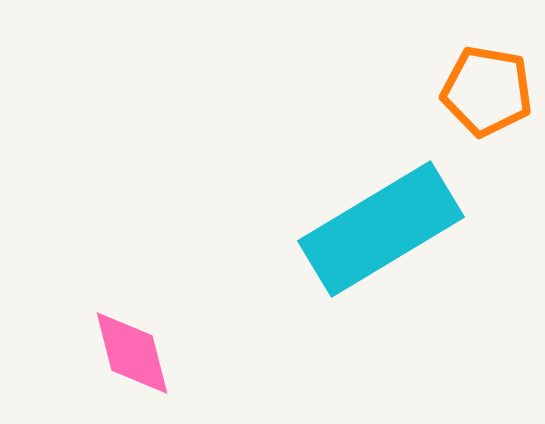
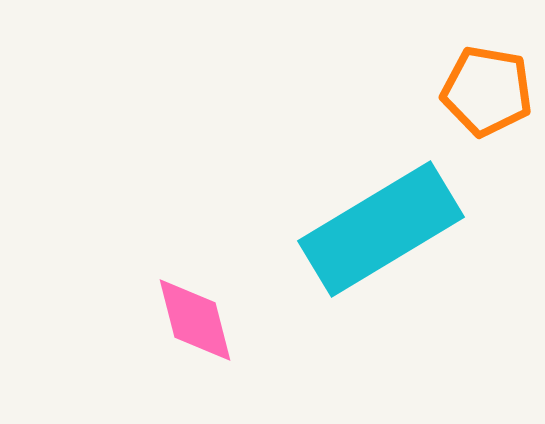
pink diamond: moved 63 px right, 33 px up
